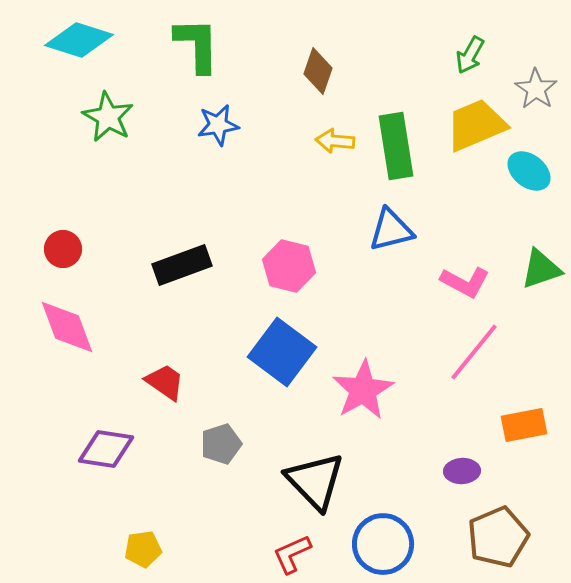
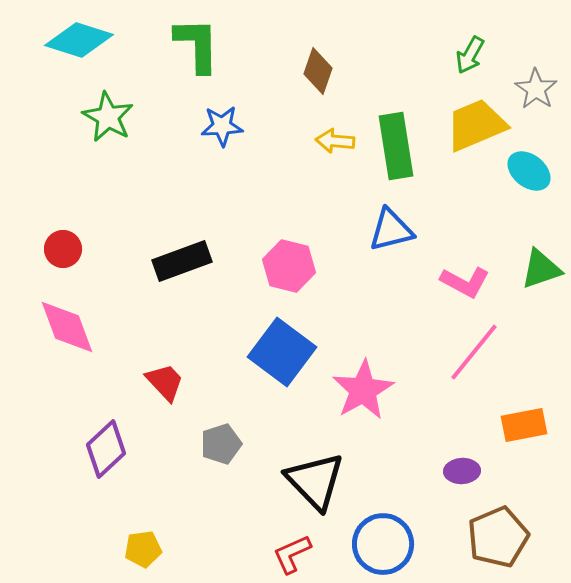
blue star: moved 4 px right, 1 px down; rotated 6 degrees clockwise
black rectangle: moved 4 px up
red trapezoid: rotated 12 degrees clockwise
purple diamond: rotated 52 degrees counterclockwise
